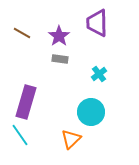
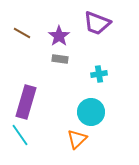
purple trapezoid: rotated 68 degrees counterclockwise
cyan cross: rotated 28 degrees clockwise
orange triangle: moved 6 px right
